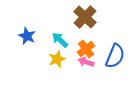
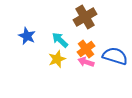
brown cross: rotated 15 degrees clockwise
blue semicircle: rotated 95 degrees counterclockwise
